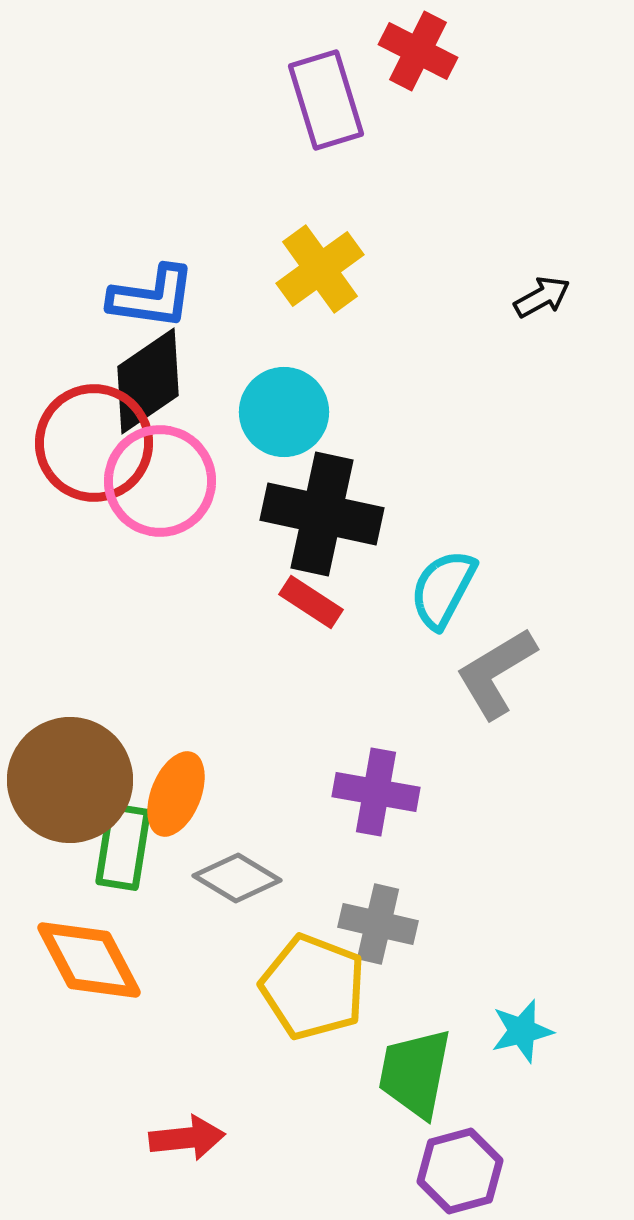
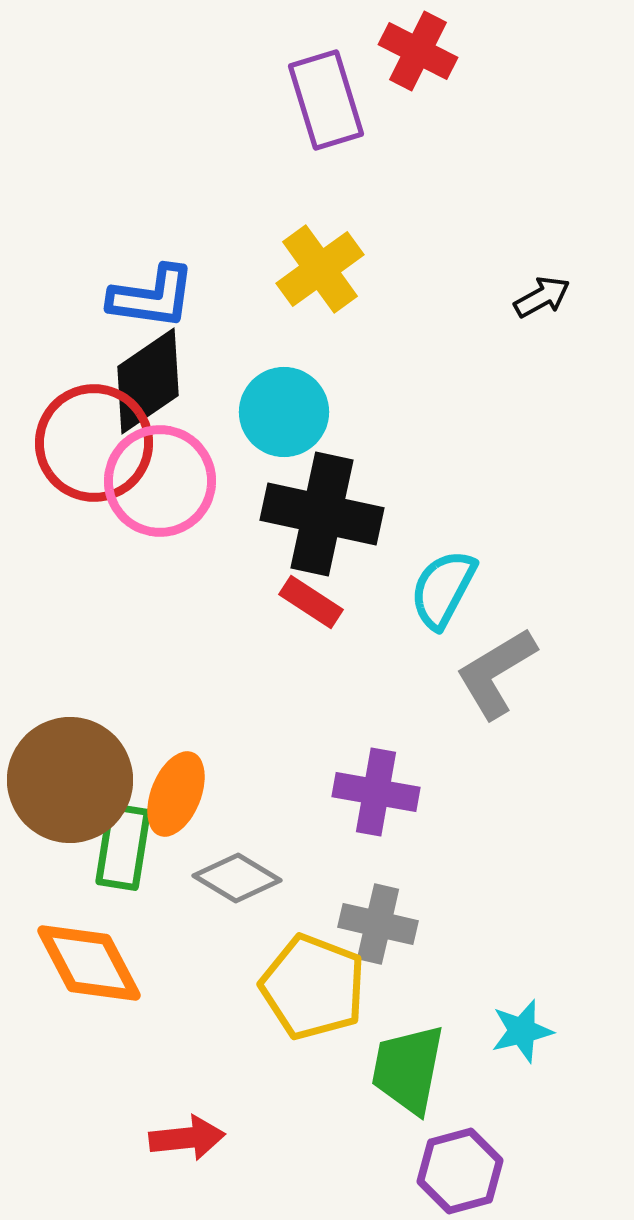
orange diamond: moved 3 px down
green trapezoid: moved 7 px left, 4 px up
